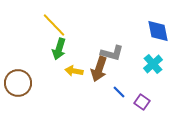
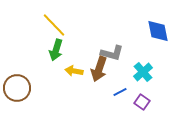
green arrow: moved 3 px left, 1 px down
cyan cross: moved 10 px left, 8 px down
brown circle: moved 1 px left, 5 px down
blue line: moved 1 px right; rotated 72 degrees counterclockwise
